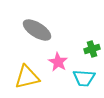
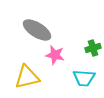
green cross: moved 1 px right, 1 px up
pink star: moved 3 px left, 7 px up; rotated 18 degrees counterclockwise
